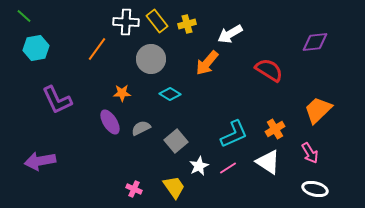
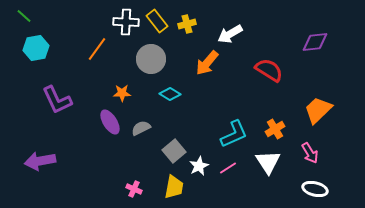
gray square: moved 2 px left, 10 px down
white triangle: rotated 24 degrees clockwise
yellow trapezoid: rotated 45 degrees clockwise
